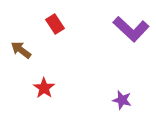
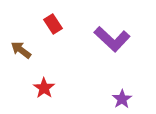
red rectangle: moved 2 px left
purple L-shape: moved 19 px left, 10 px down
purple star: moved 1 px up; rotated 24 degrees clockwise
